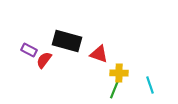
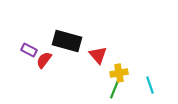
red triangle: moved 1 px left, 1 px down; rotated 30 degrees clockwise
yellow cross: rotated 12 degrees counterclockwise
